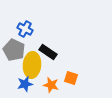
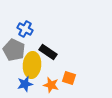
orange square: moved 2 px left
